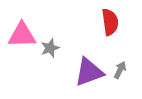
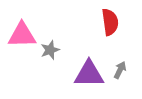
gray star: moved 2 px down
purple triangle: moved 2 px down; rotated 20 degrees clockwise
